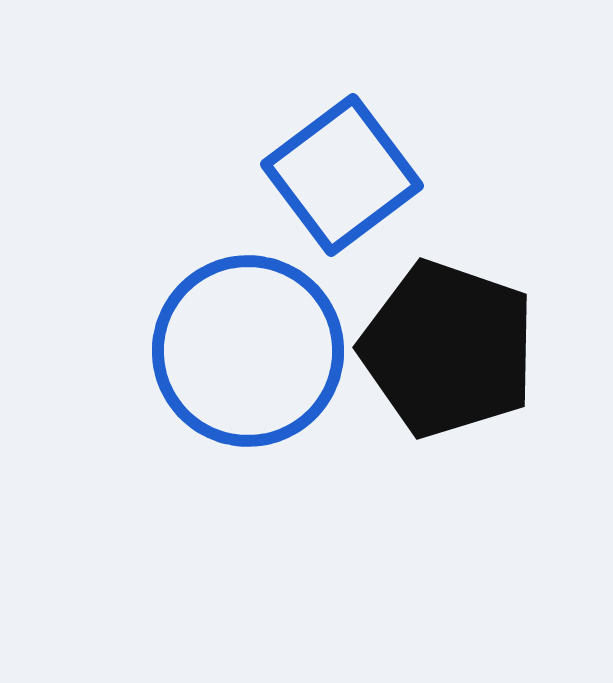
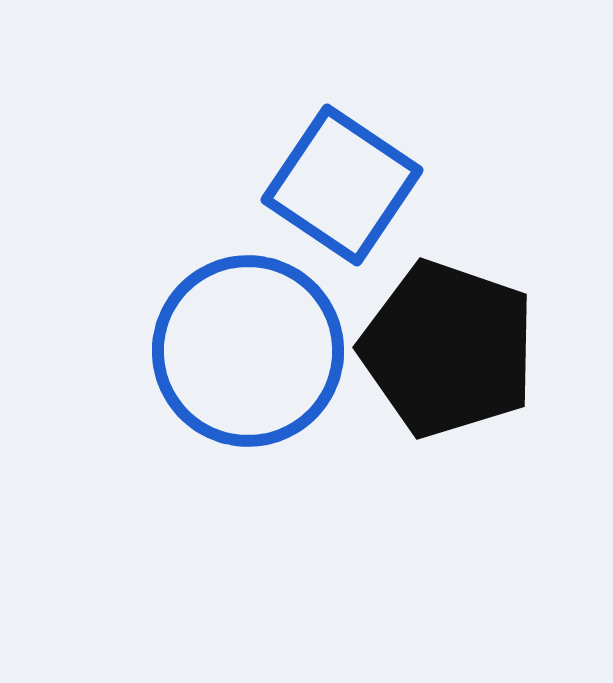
blue square: moved 10 px down; rotated 19 degrees counterclockwise
